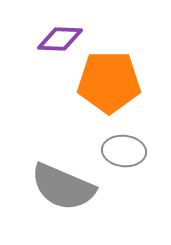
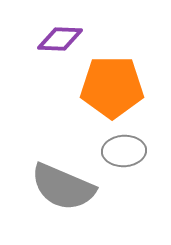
orange pentagon: moved 3 px right, 5 px down
gray ellipse: rotated 9 degrees counterclockwise
